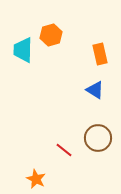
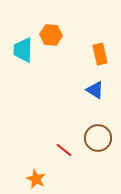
orange hexagon: rotated 20 degrees clockwise
